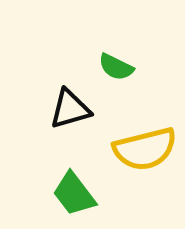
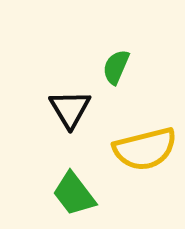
green semicircle: rotated 87 degrees clockwise
black triangle: rotated 45 degrees counterclockwise
